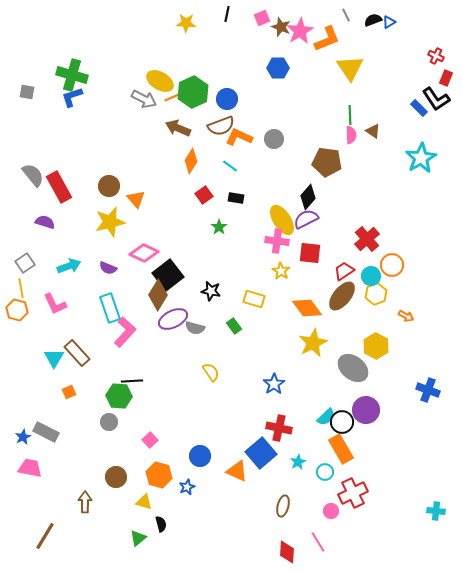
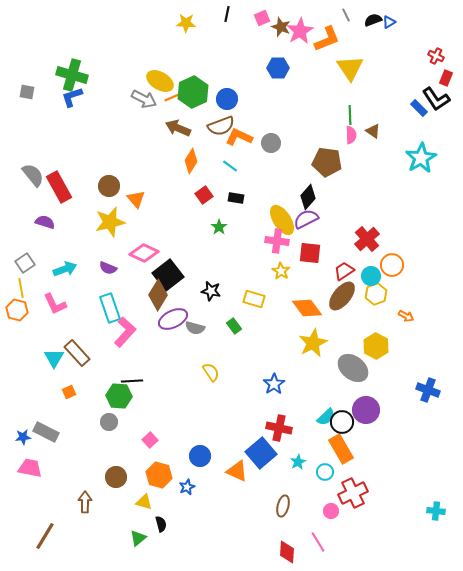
gray circle at (274, 139): moved 3 px left, 4 px down
cyan arrow at (69, 266): moved 4 px left, 3 px down
blue star at (23, 437): rotated 21 degrees clockwise
